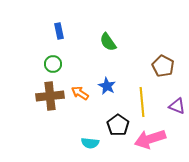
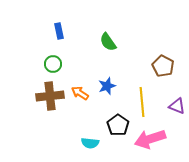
blue star: rotated 24 degrees clockwise
